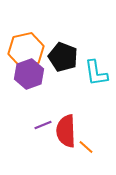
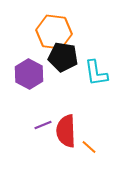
orange hexagon: moved 28 px right, 18 px up; rotated 20 degrees clockwise
black pentagon: rotated 12 degrees counterclockwise
purple hexagon: rotated 12 degrees counterclockwise
orange line: moved 3 px right
